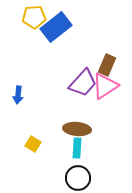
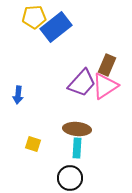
purple trapezoid: moved 1 px left
yellow square: rotated 14 degrees counterclockwise
black circle: moved 8 px left
